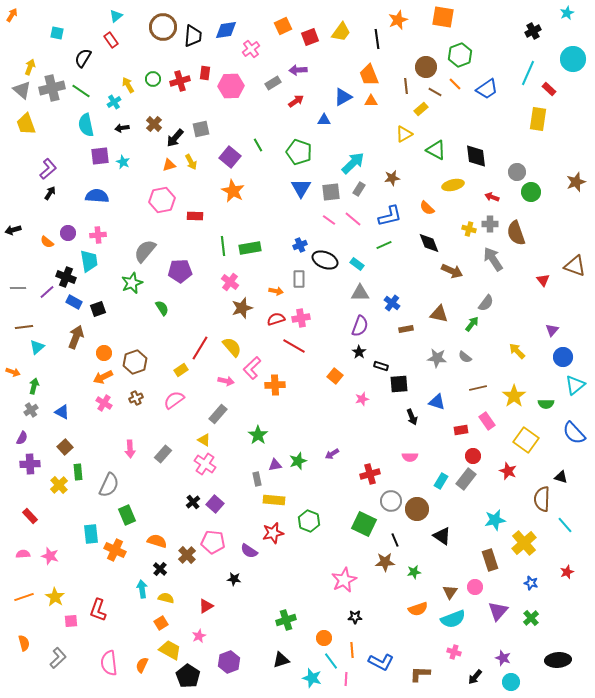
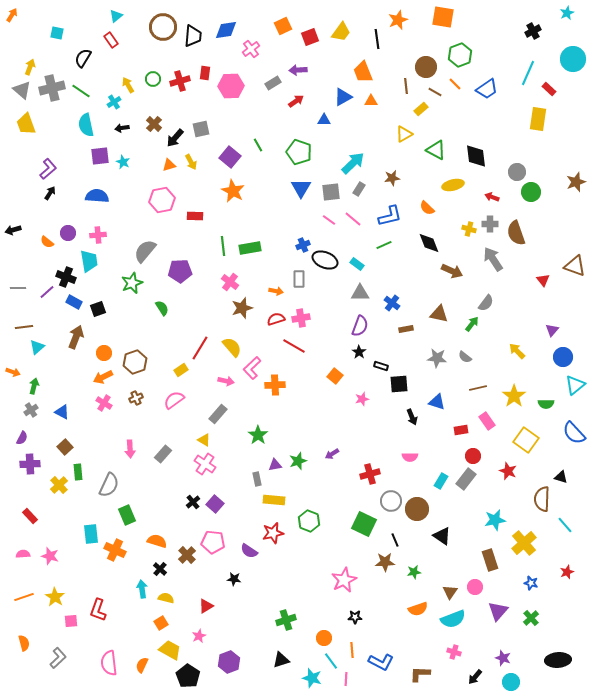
orange trapezoid at (369, 75): moved 6 px left, 3 px up
blue cross at (300, 245): moved 3 px right
